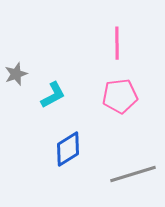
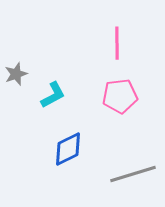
blue diamond: rotated 6 degrees clockwise
